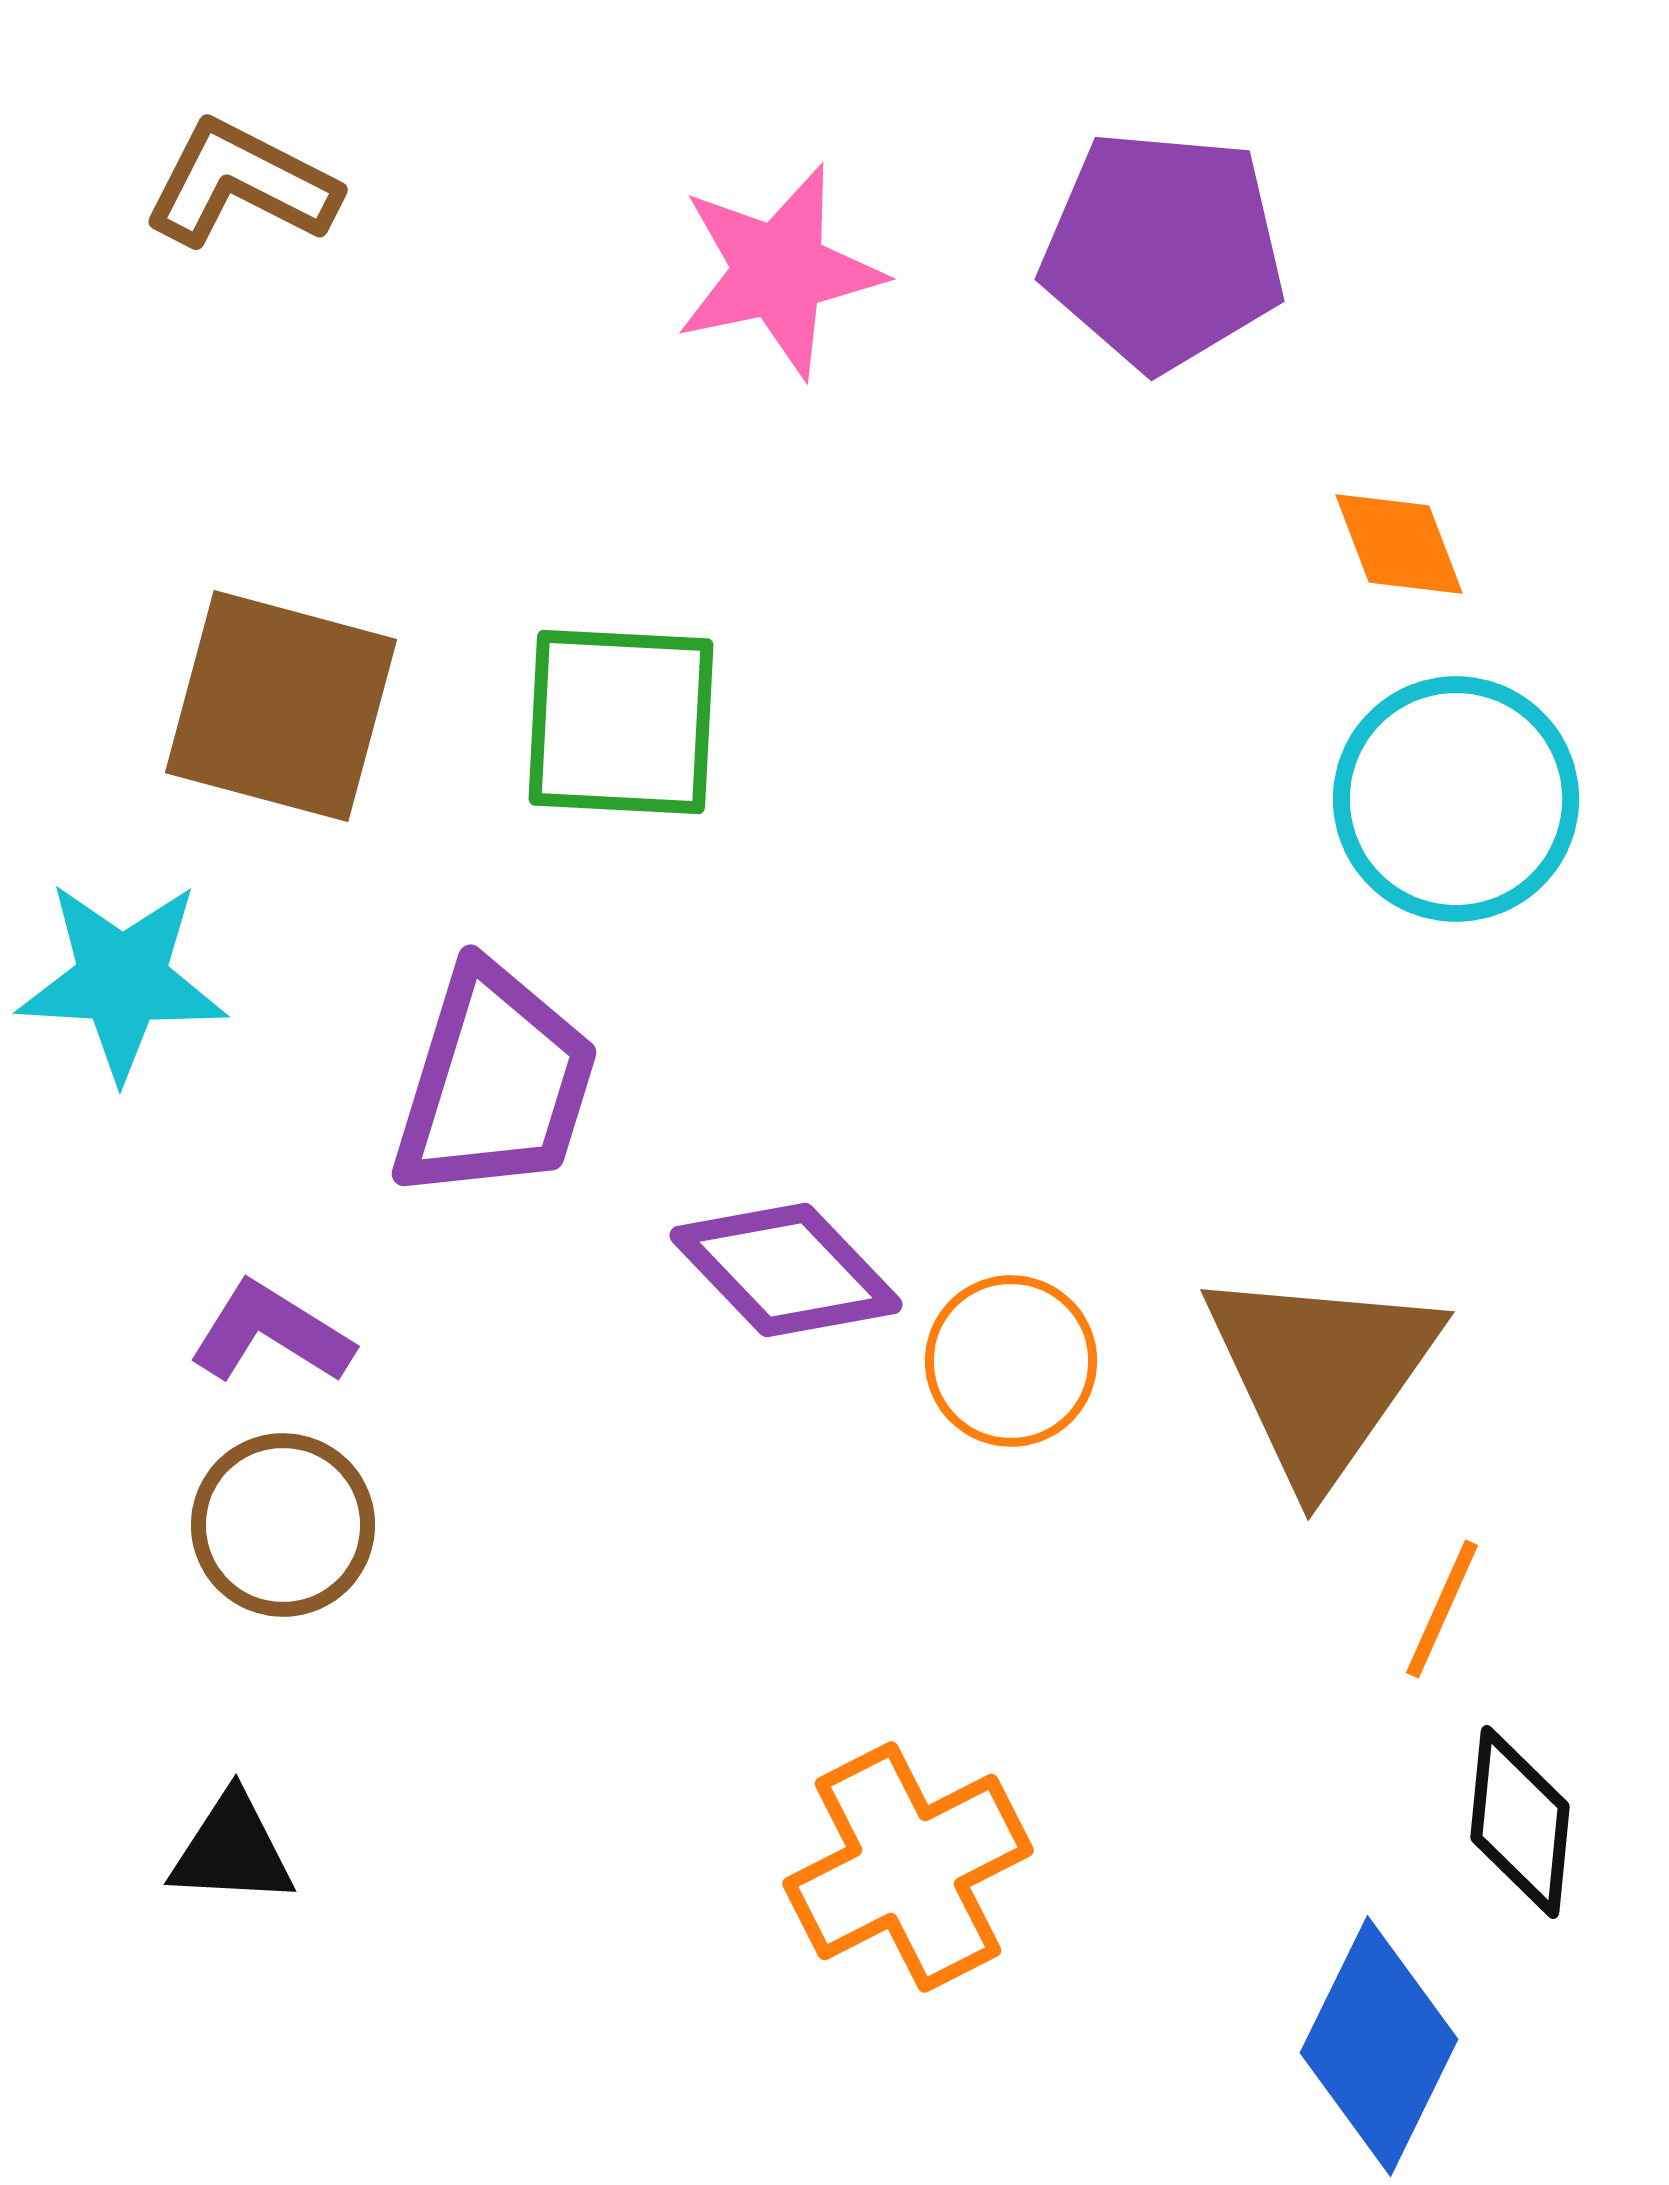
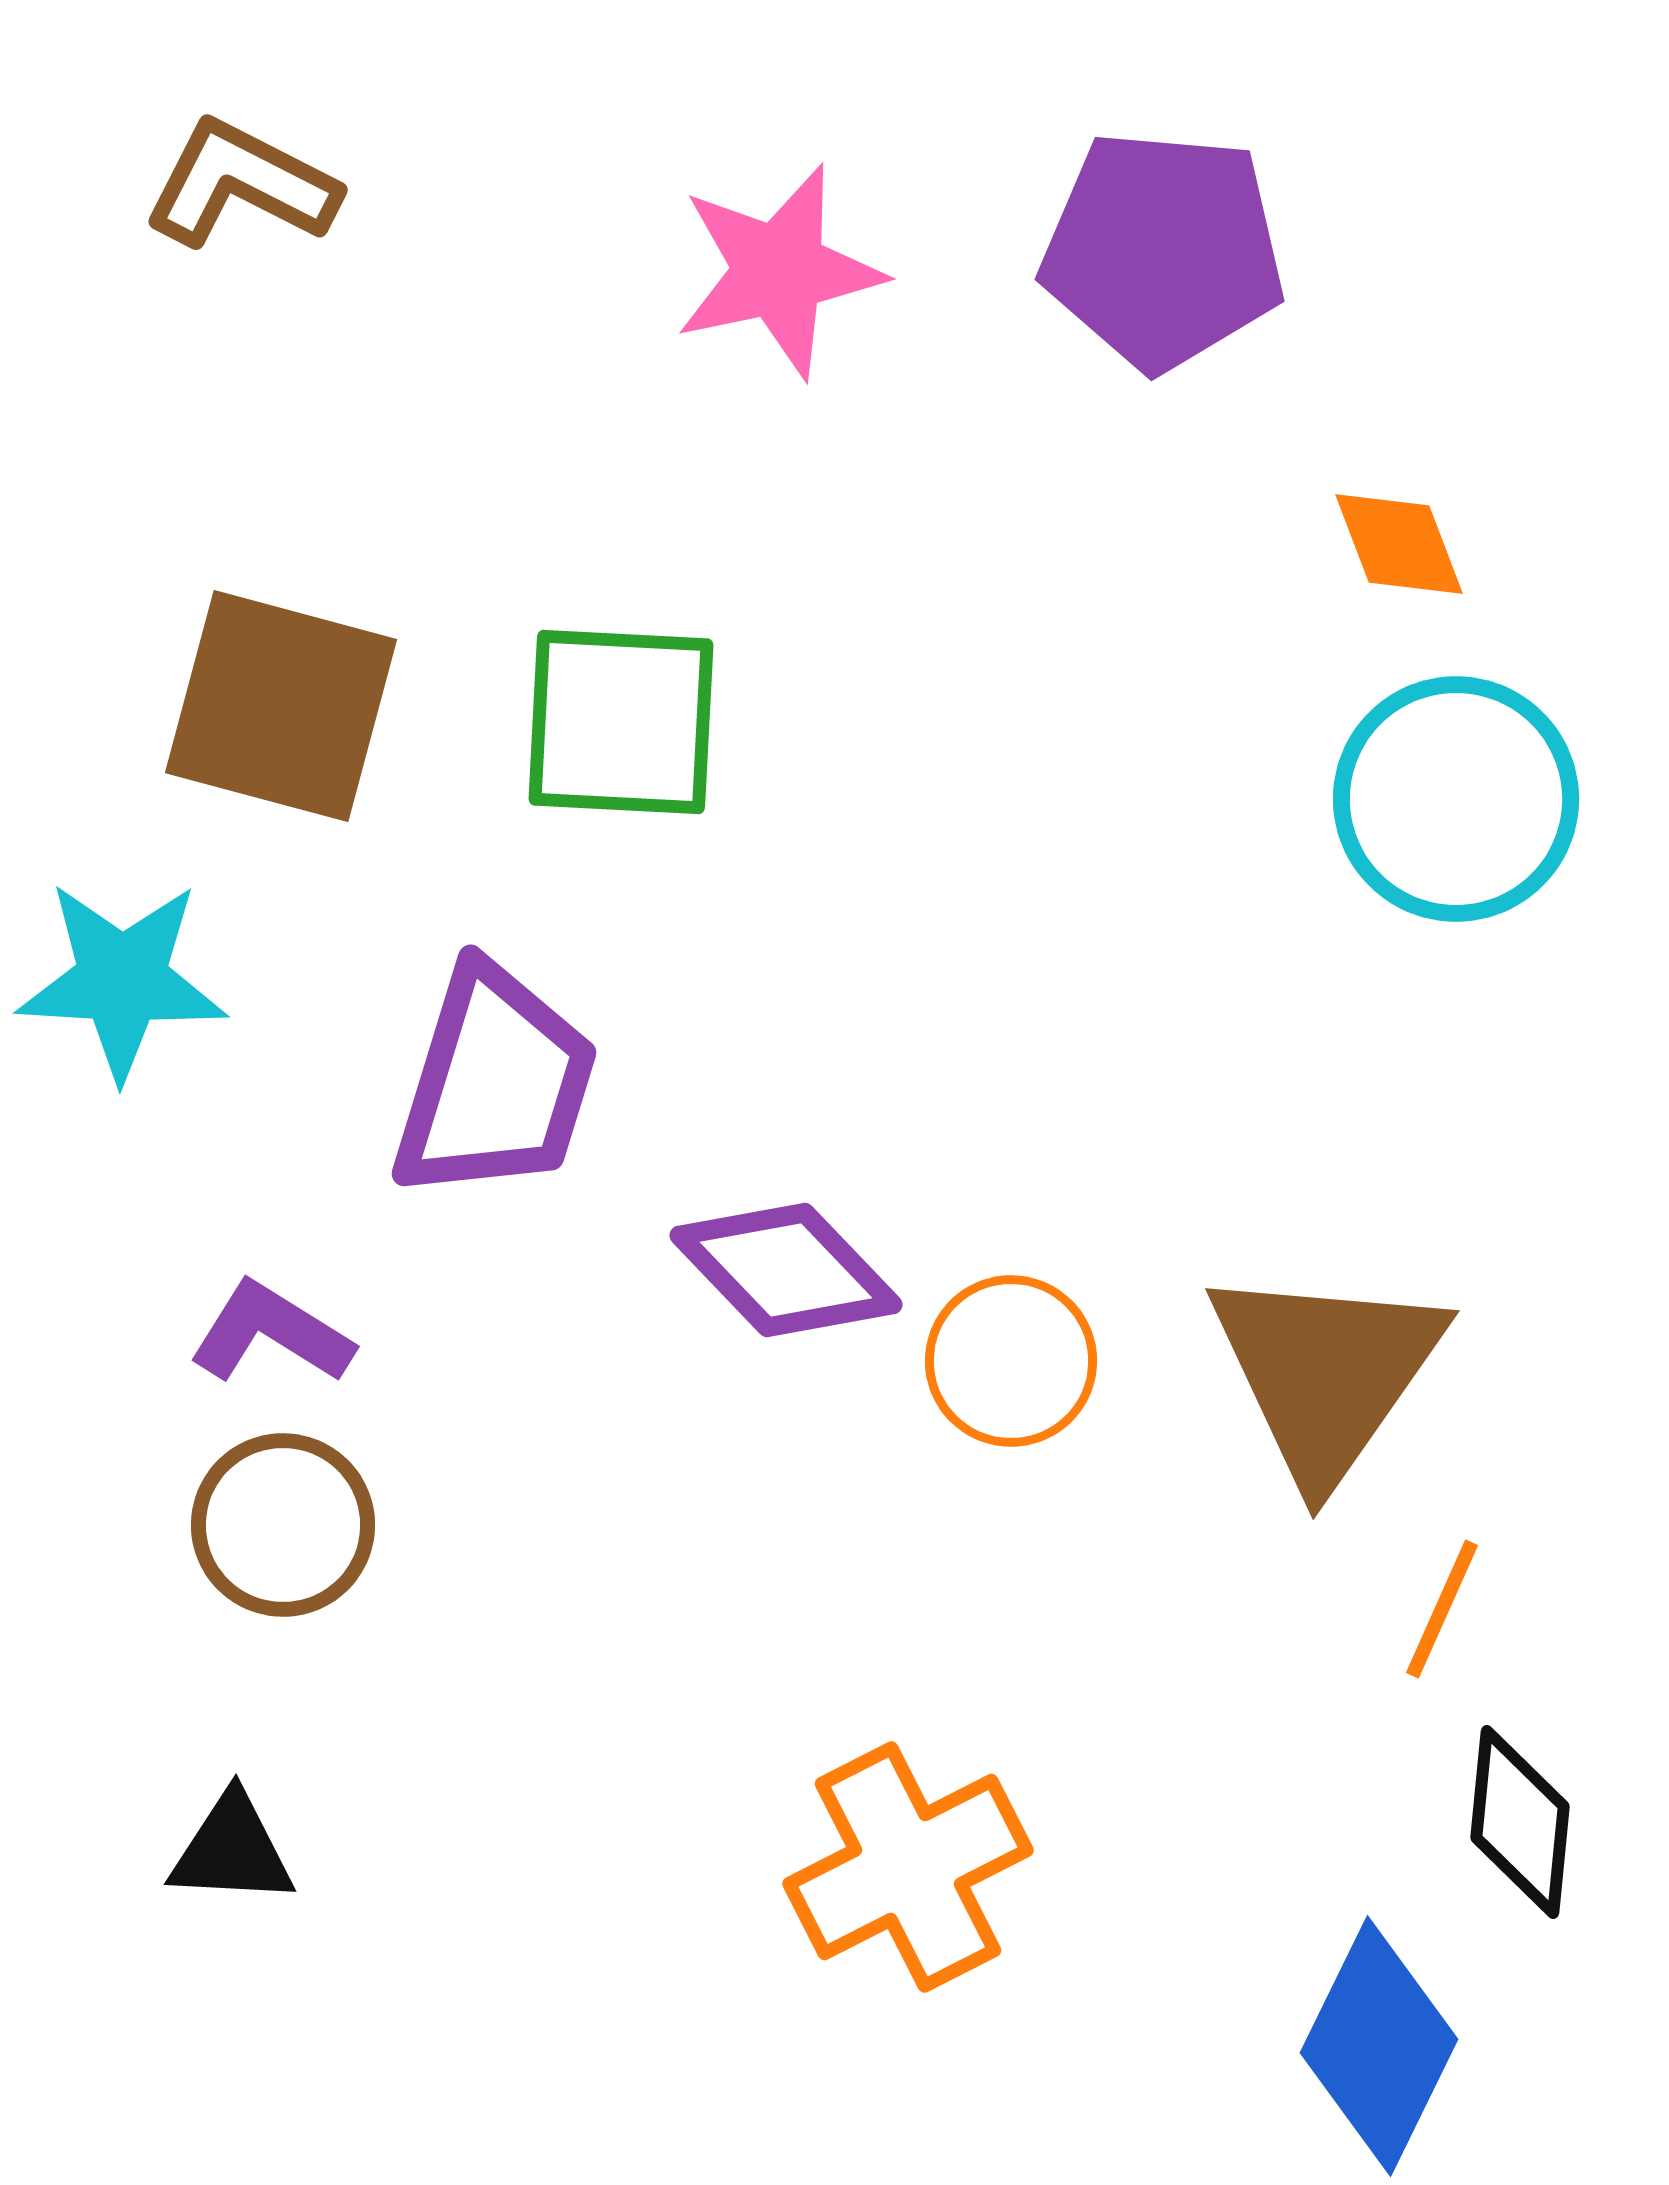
brown triangle: moved 5 px right, 1 px up
